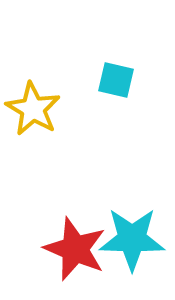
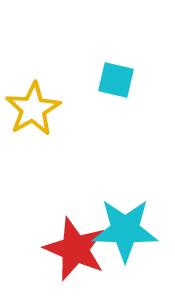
yellow star: rotated 12 degrees clockwise
cyan star: moved 7 px left, 9 px up
